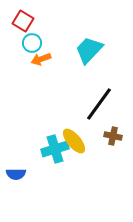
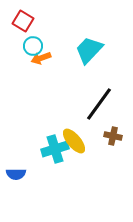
cyan circle: moved 1 px right, 3 px down
orange arrow: moved 1 px up
